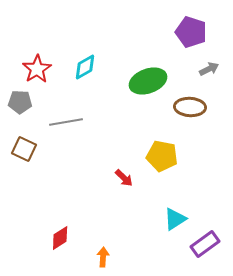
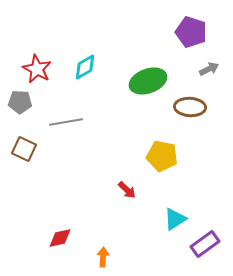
red star: rotated 12 degrees counterclockwise
red arrow: moved 3 px right, 12 px down
red diamond: rotated 20 degrees clockwise
